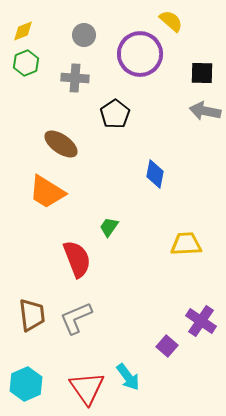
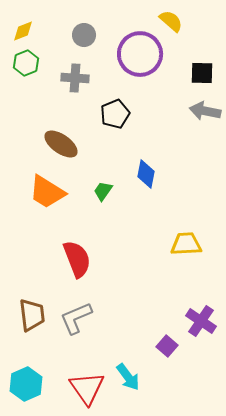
black pentagon: rotated 12 degrees clockwise
blue diamond: moved 9 px left
green trapezoid: moved 6 px left, 36 px up
